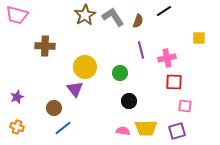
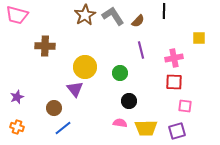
black line: rotated 56 degrees counterclockwise
gray L-shape: moved 1 px up
brown semicircle: rotated 24 degrees clockwise
pink cross: moved 7 px right
pink semicircle: moved 3 px left, 8 px up
